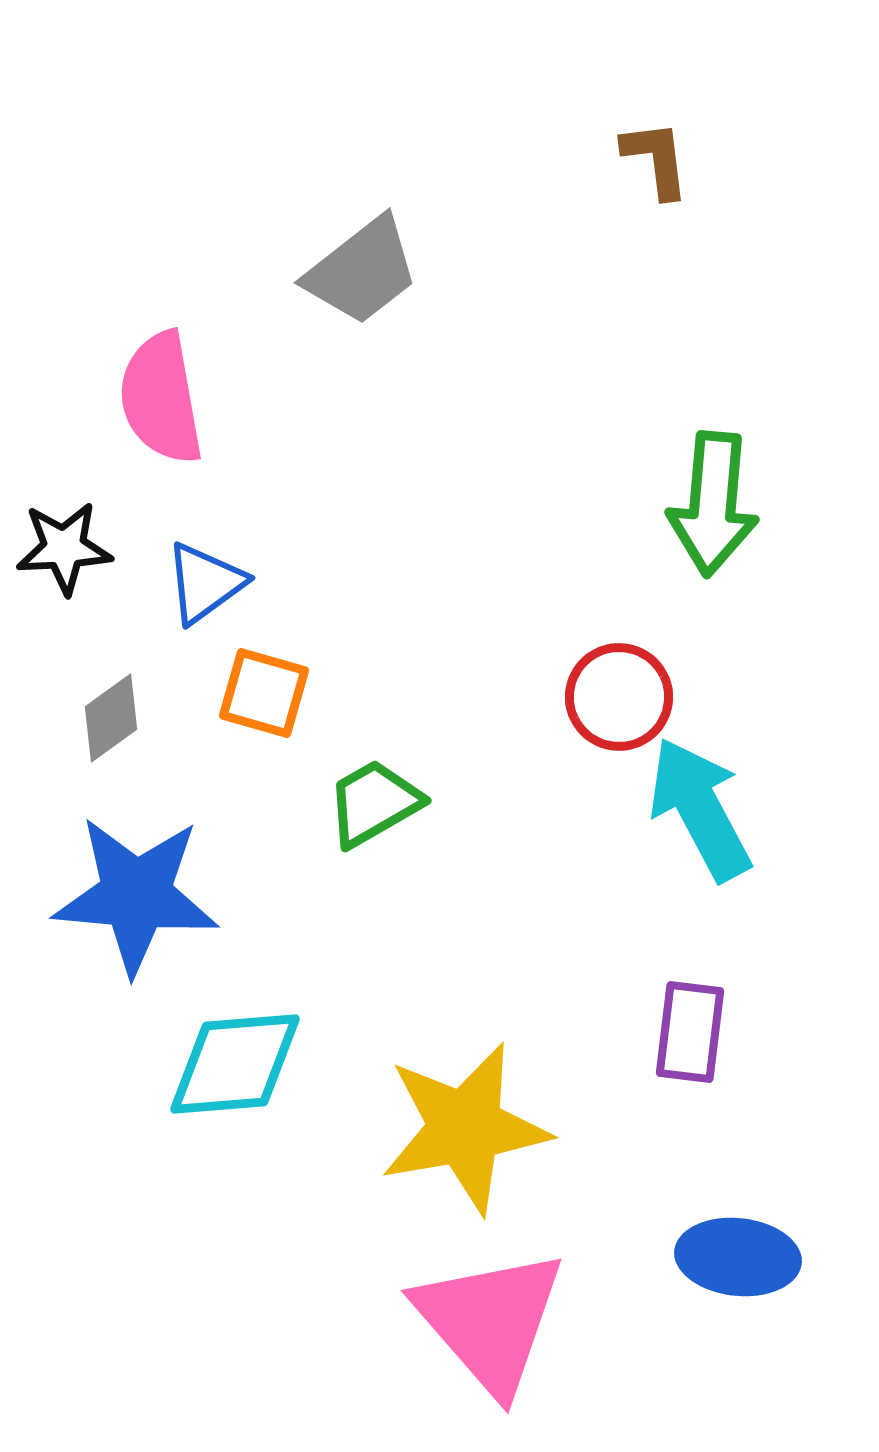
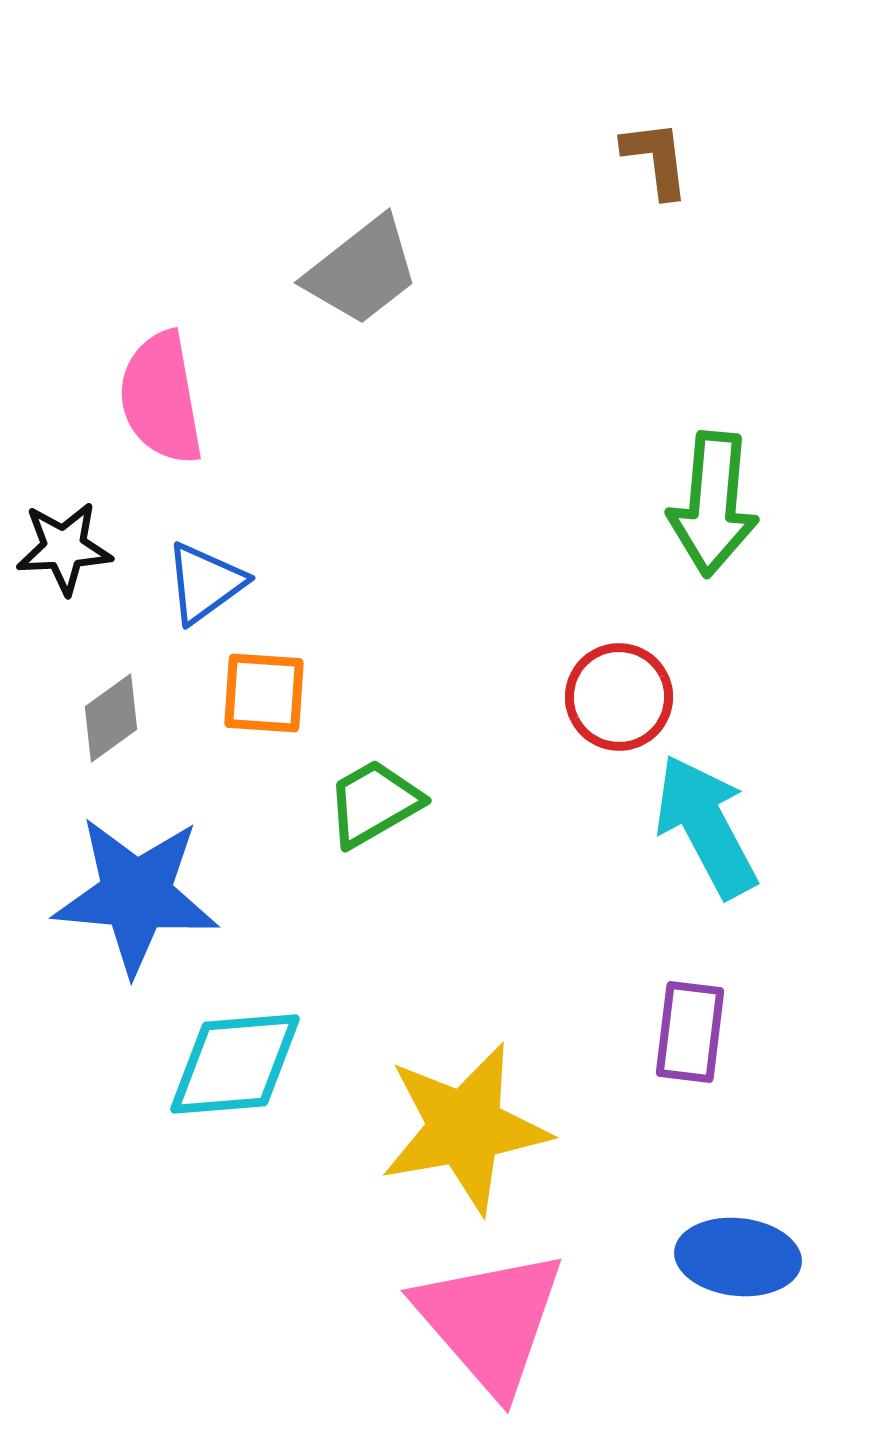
orange square: rotated 12 degrees counterclockwise
cyan arrow: moved 6 px right, 17 px down
